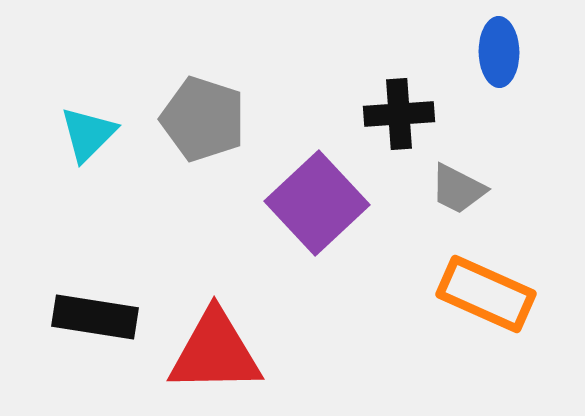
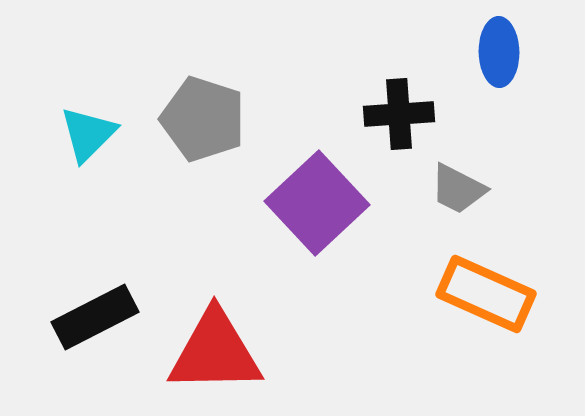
black rectangle: rotated 36 degrees counterclockwise
